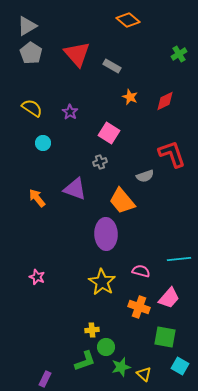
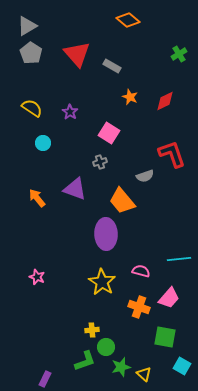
cyan square: moved 2 px right
